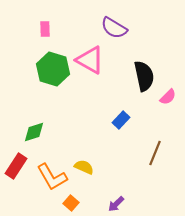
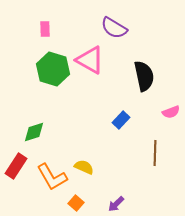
pink semicircle: moved 3 px right, 15 px down; rotated 24 degrees clockwise
brown line: rotated 20 degrees counterclockwise
orange square: moved 5 px right
